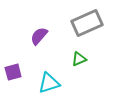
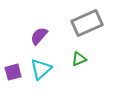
cyan triangle: moved 8 px left, 14 px up; rotated 25 degrees counterclockwise
